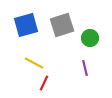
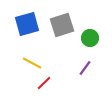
blue square: moved 1 px right, 1 px up
yellow line: moved 2 px left
purple line: rotated 49 degrees clockwise
red line: rotated 21 degrees clockwise
